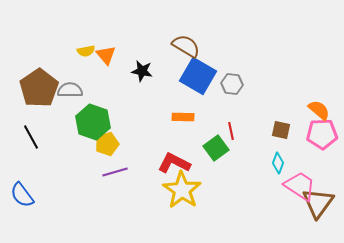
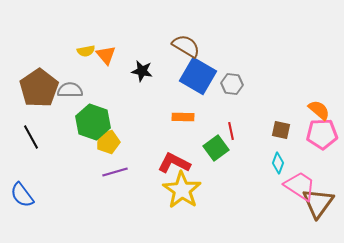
yellow pentagon: moved 1 px right, 2 px up
